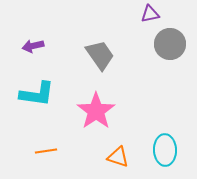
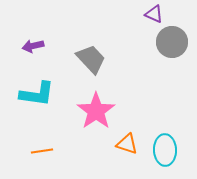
purple triangle: moved 4 px right; rotated 36 degrees clockwise
gray circle: moved 2 px right, 2 px up
gray trapezoid: moved 9 px left, 4 px down; rotated 8 degrees counterclockwise
orange line: moved 4 px left
orange triangle: moved 9 px right, 13 px up
